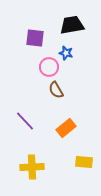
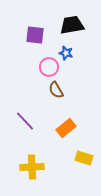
purple square: moved 3 px up
yellow rectangle: moved 4 px up; rotated 12 degrees clockwise
